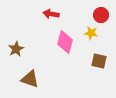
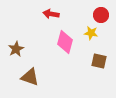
brown triangle: moved 2 px up
